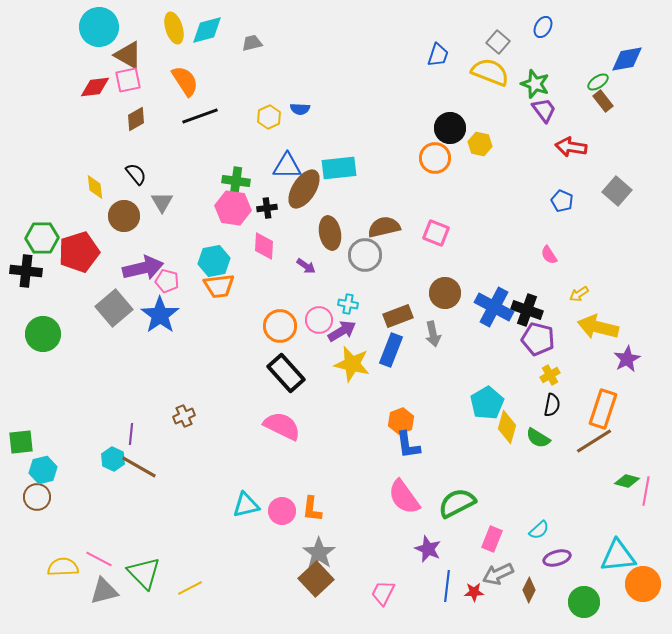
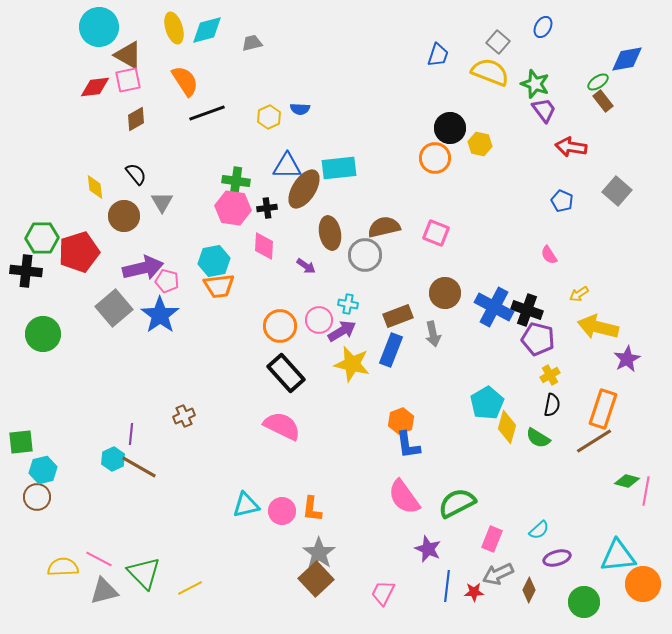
black line at (200, 116): moved 7 px right, 3 px up
cyan hexagon at (113, 459): rotated 10 degrees clockwise
